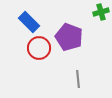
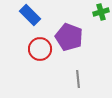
blue rectangle: moved 1 px right, 7 px up
red circle: moved 1 px right, 1 px down
